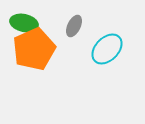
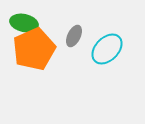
gray ellipse: moved 10 px down
